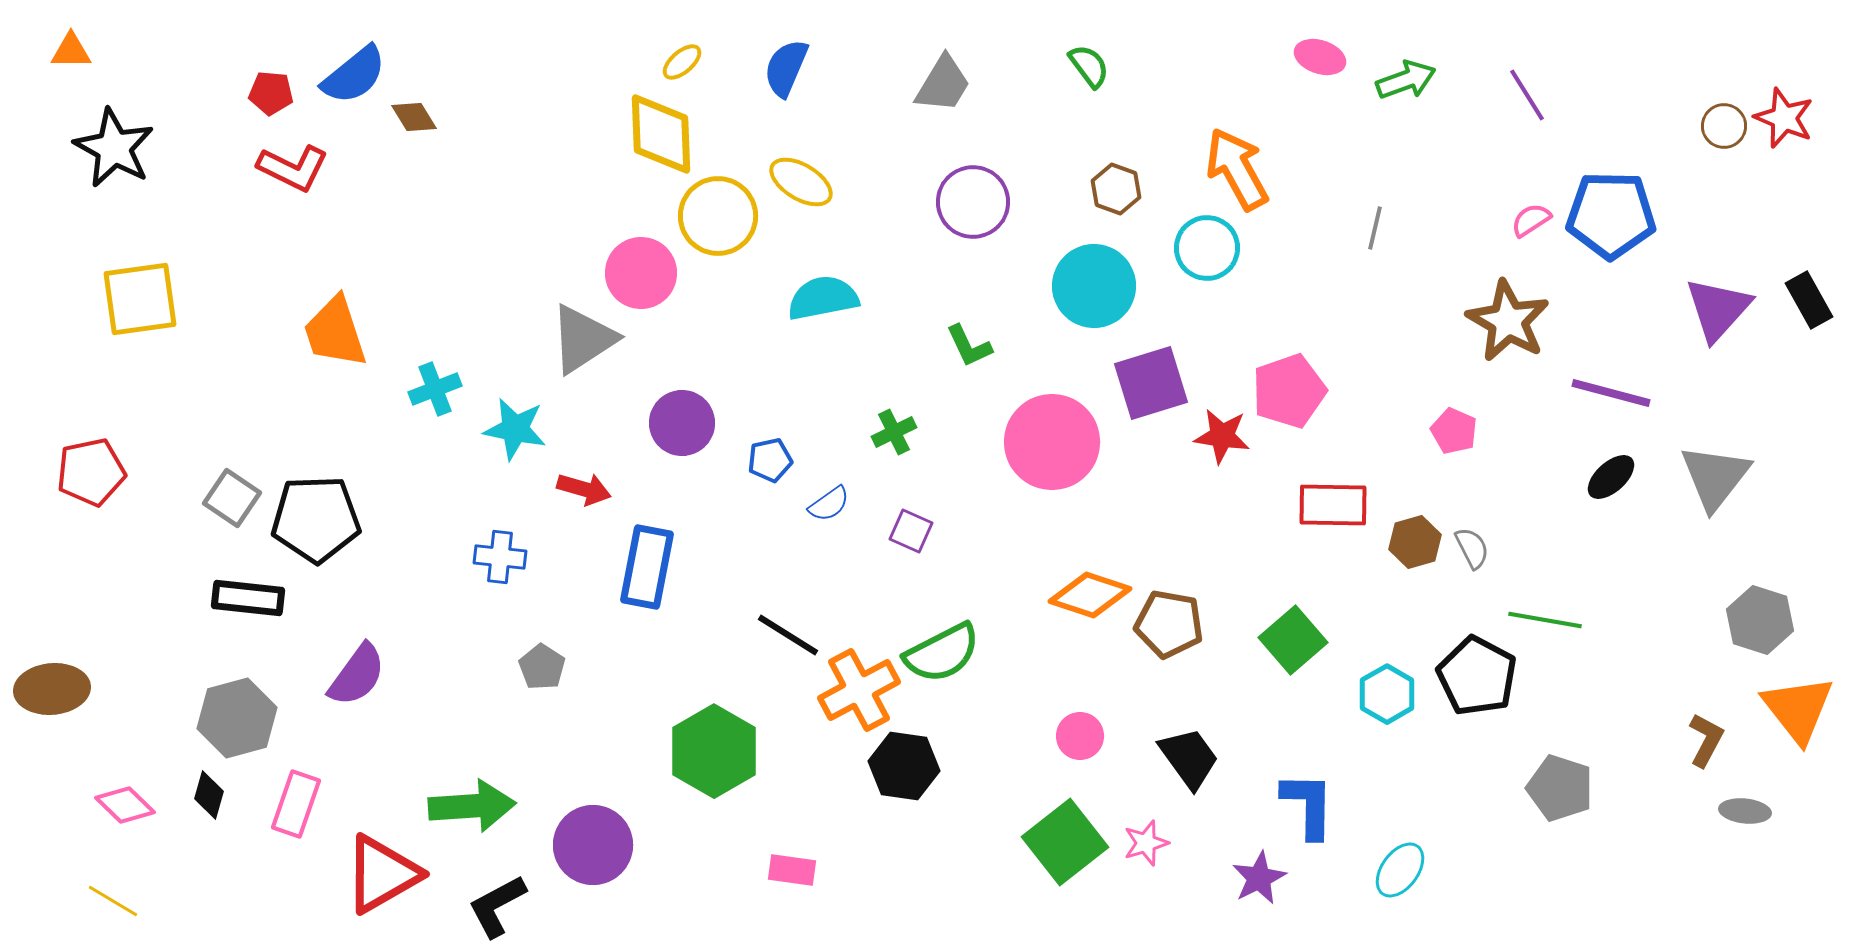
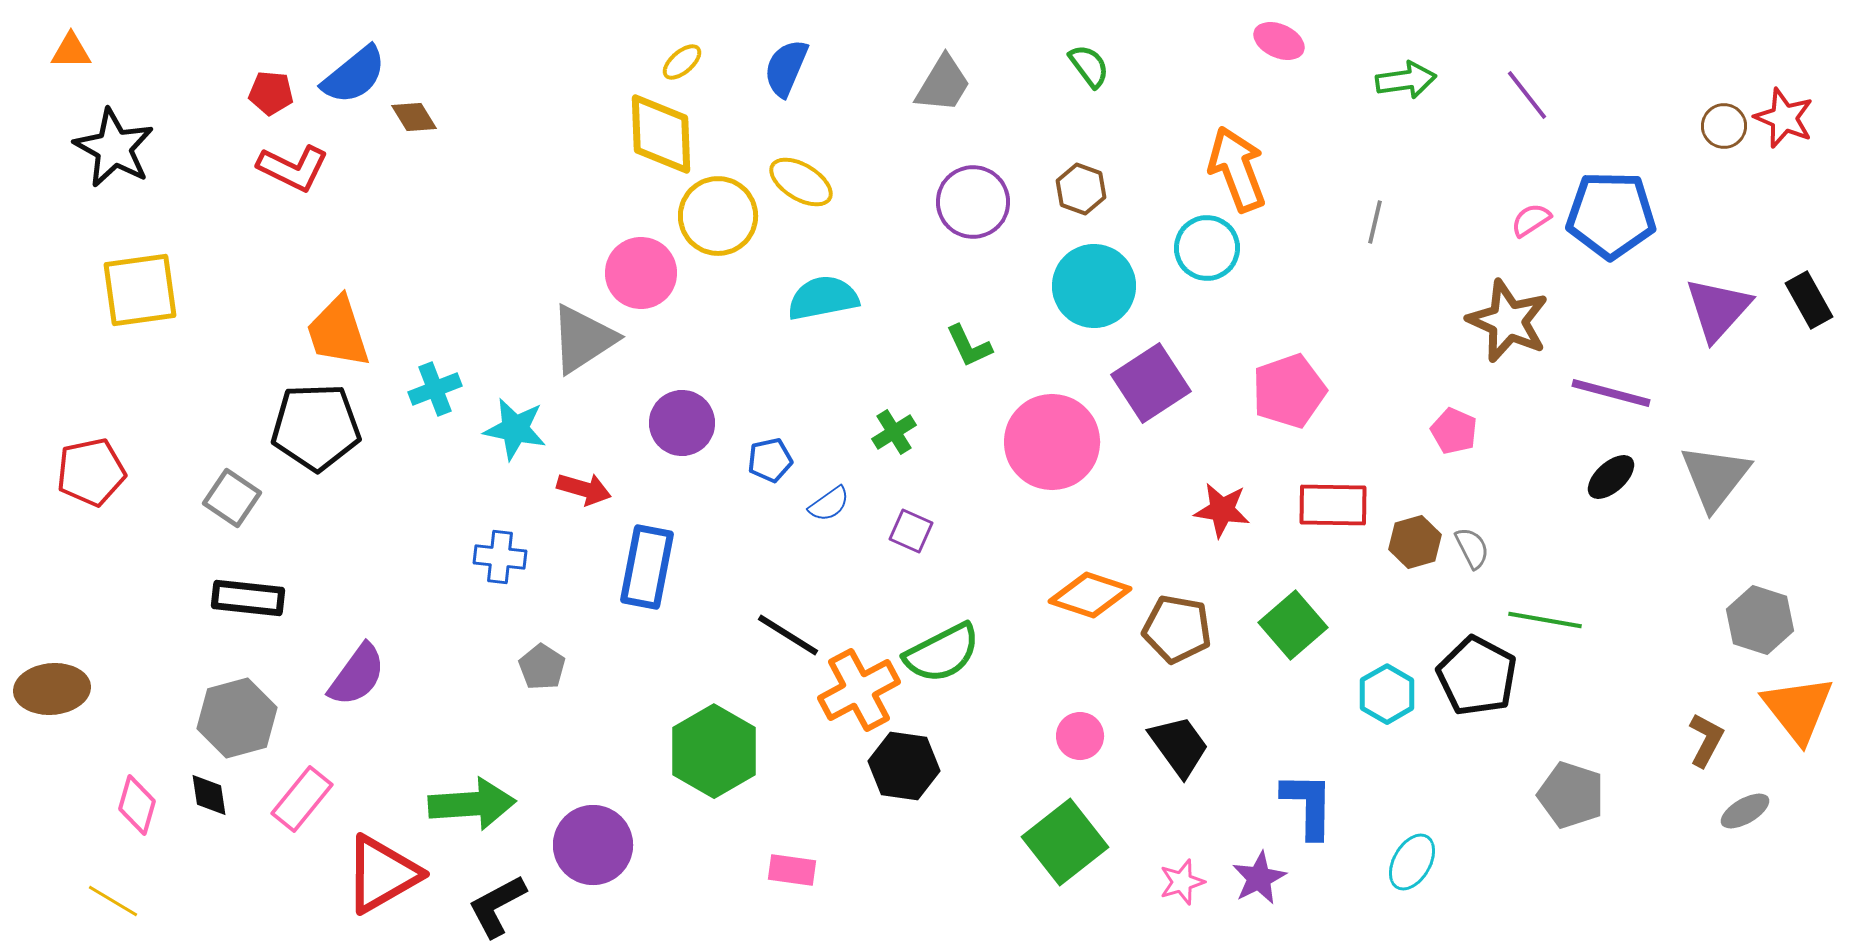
pink ellipse at (1320, 57): moved 41 px left, 16 px up; rotated 6 degrees clockwise
green arrow at (1406, 80): rotated 12 degrees clockwise
purple line at (1527, 95): rotated 6 degrees counterclockwise
orange arrow at (1237, 169): rotated 8 degrees clockwise
brown hexagon at (1116, 189): moved 35 px left
gray line at (1375, 228): moved 6 px up
yellow square at (140, 299): moved 9 px up
brown star at (1508, 321): rotated 6 degrees counterclockwise
orange trapezoid at (335, 332): moved 3 px right
purple square at (1151, 383): rotated 16 degrees counterclockwise
green cross at (894, 432): rotated 6 degrees counterclockwise
red star at (1222, 436): moved 74 px down
black pentagon at (316, 519): moved 92 px up
brown pentagon at (1169, 624): moved 8 px right, 5 px down
green square at (1293, 640): moved 15 px up
black trapezoid at (1189, 758): moved 10 px left, 12 px up
gray pentagon at (1560, 788): moved 11 px right, 7 px down
black diamond at (209, 795): rotated 24 degrees counterclockwise
pink rectangle at (296, 804): moved 6 px right, 5 px up; rotated 20 degrees clockwise
pink diamond at (125, 805): moved 12 px right; rotated 62 degrees clockwise
green arrow at (472, 806): moved 2 px up
gray ellipse at (1745, 811): rotated 36 degrees counterclockwise
pink star at (1146, 843): moved 36 px right, 39 px down
cyan ellipse at (1400, 870): moved 12 px right, 8 px up; rotated 6 degrees counterclockwise
